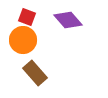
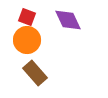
purple diamond: rotated 16 degrees clockwise
orange circle: moved 4 px right
